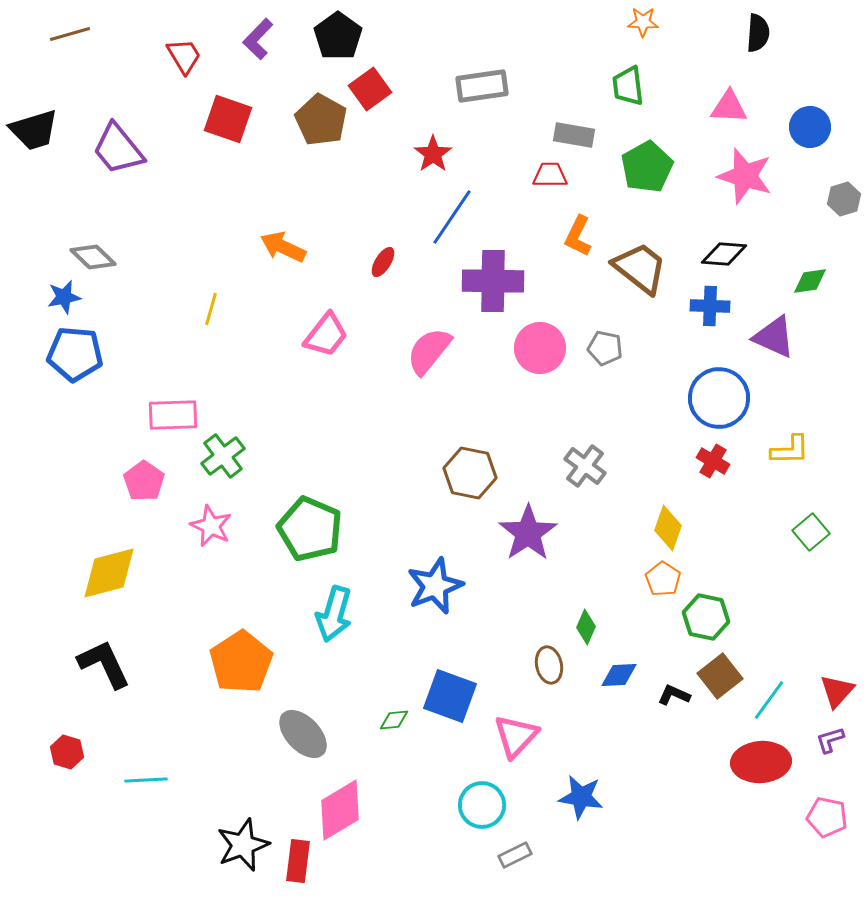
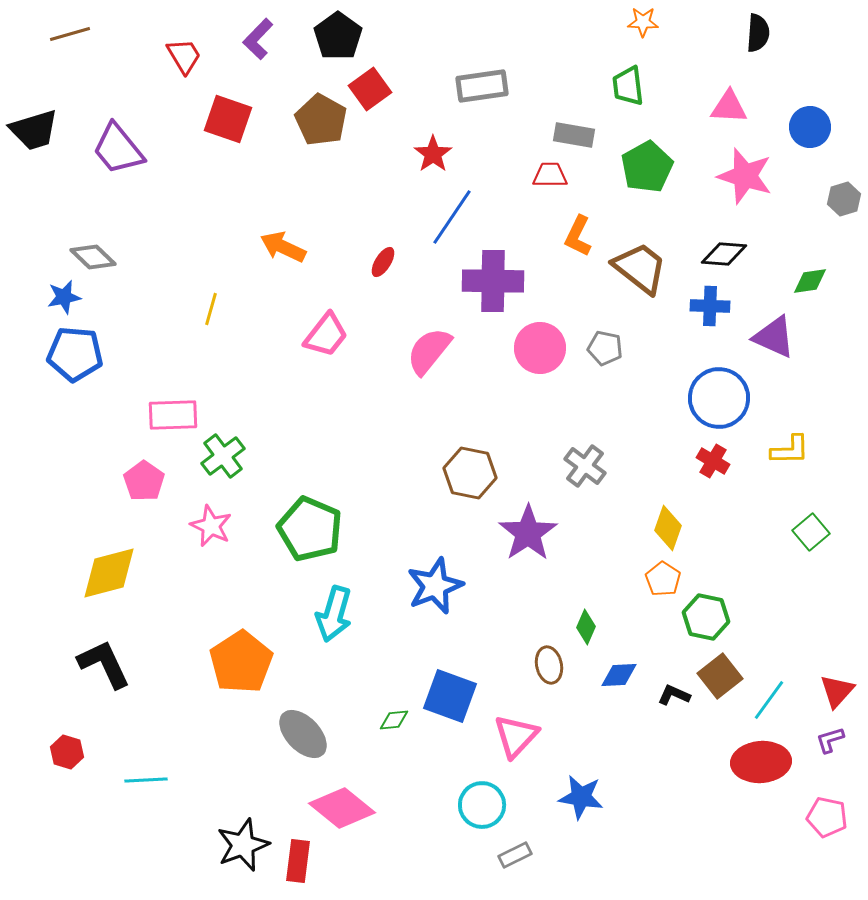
pink diamond at (340, 810): moved 2 px right, 2 px up; rotated 70 degrees clockwise
